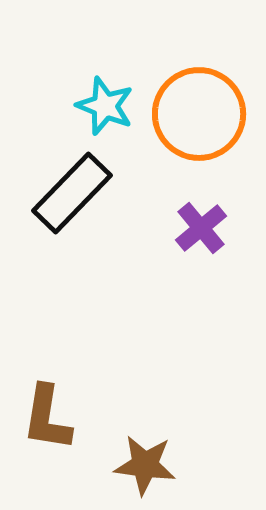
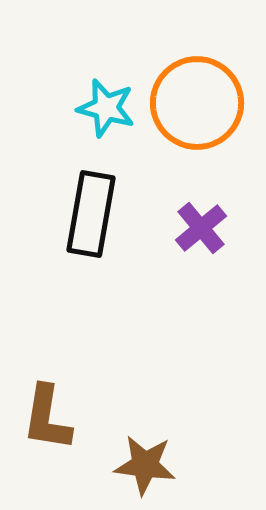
cyan star: moved 1 px right, 2 px down; rotated 6 degrees counterclockwise
orange circle: moved 2 px left, 11 px up
black rectangle: moved 19 px right, 21 px down; rotated 34 degrees counterclockwise
